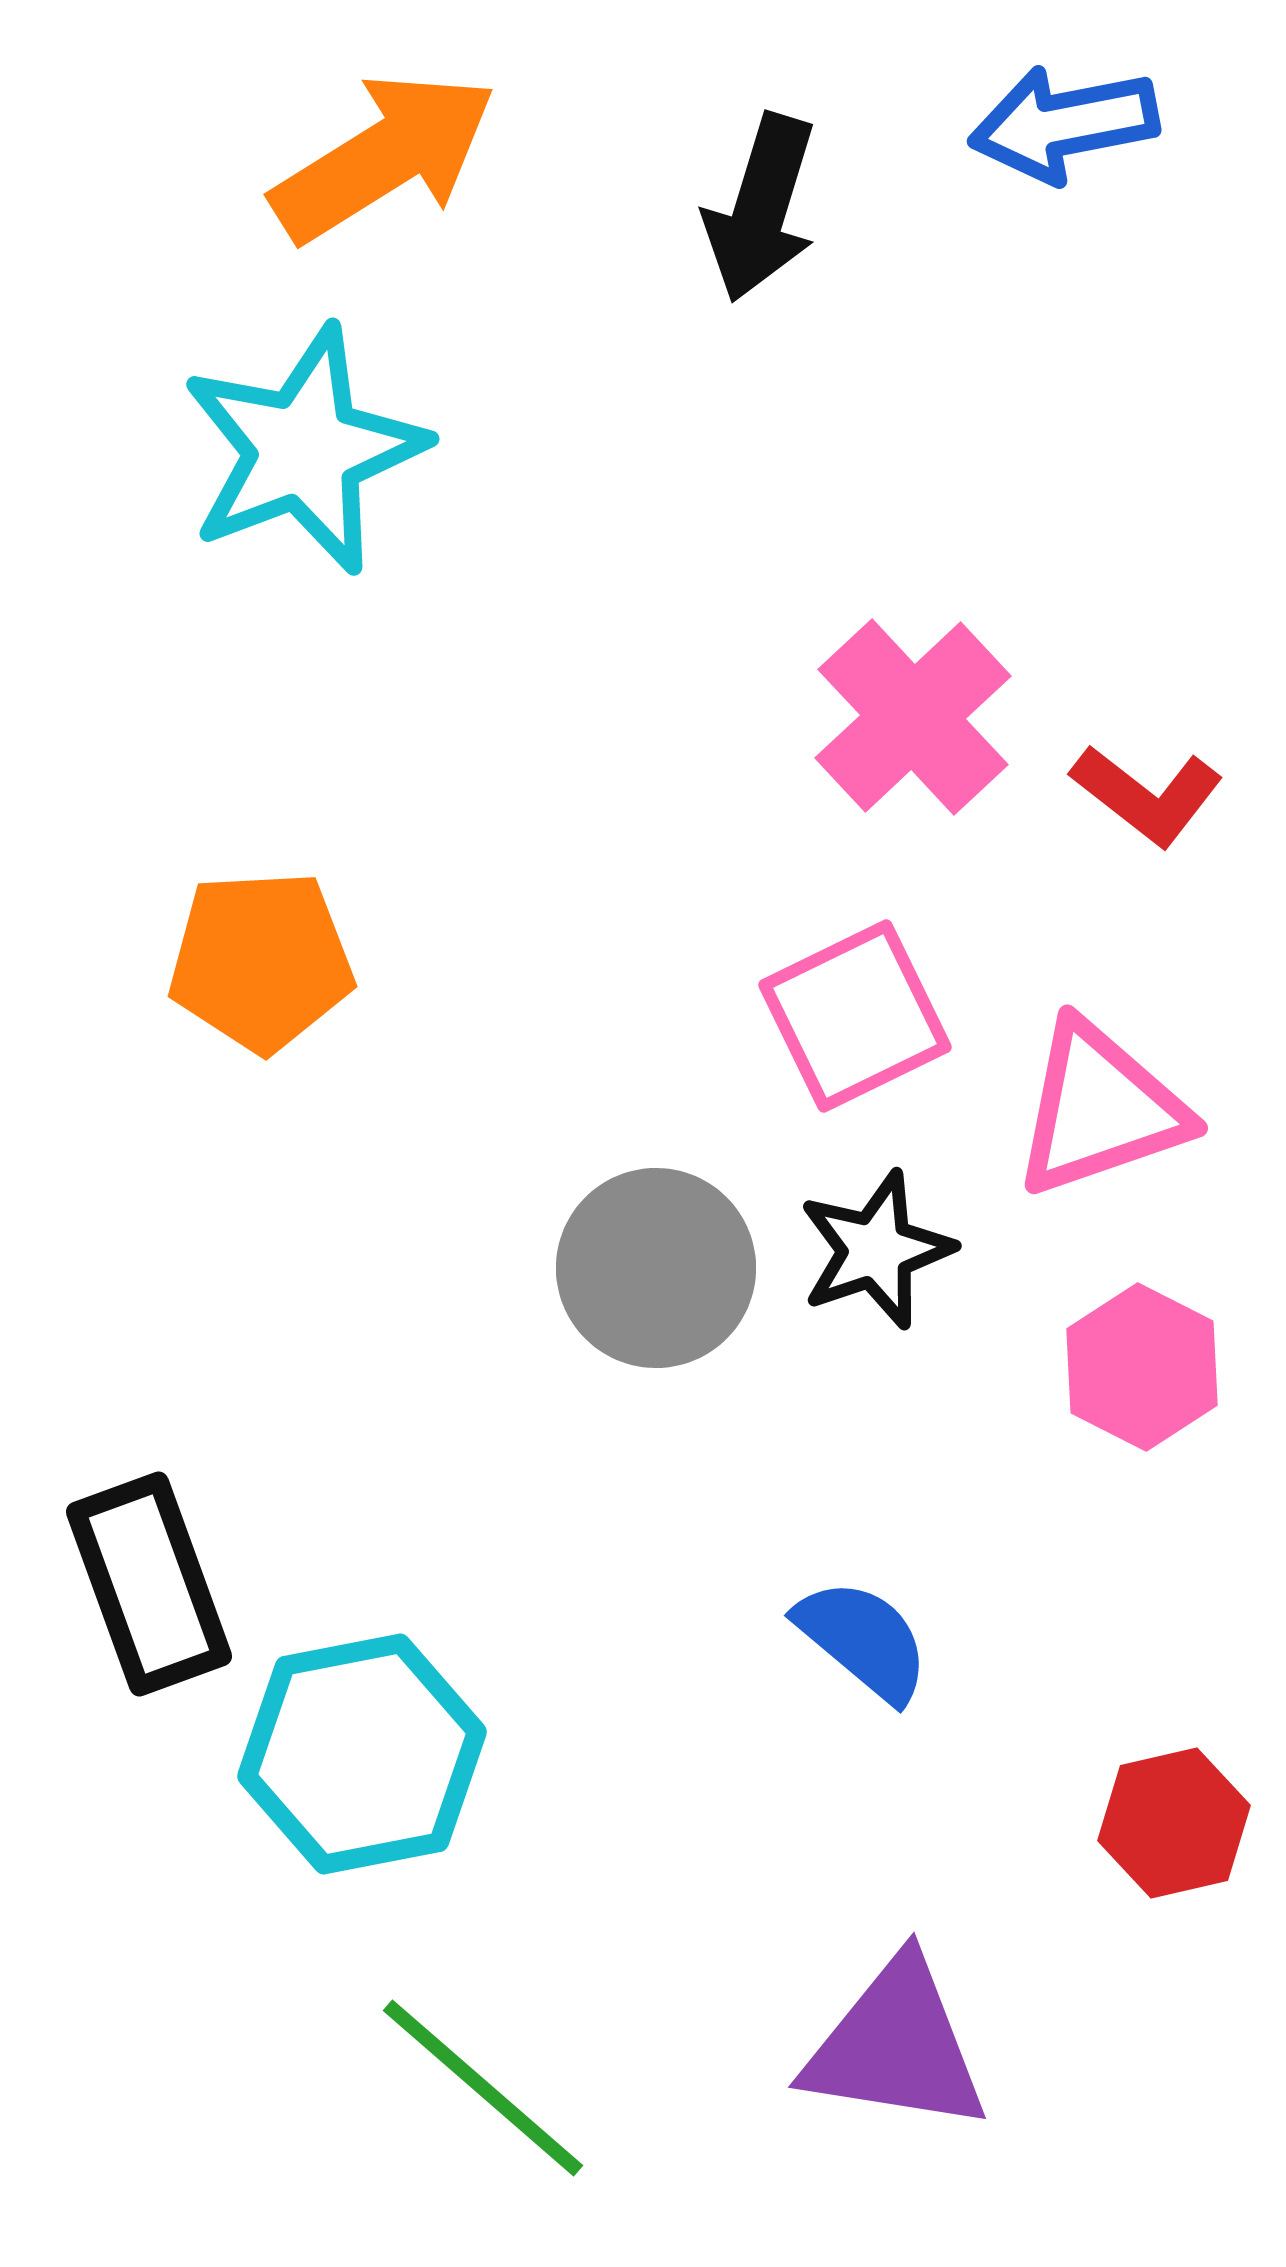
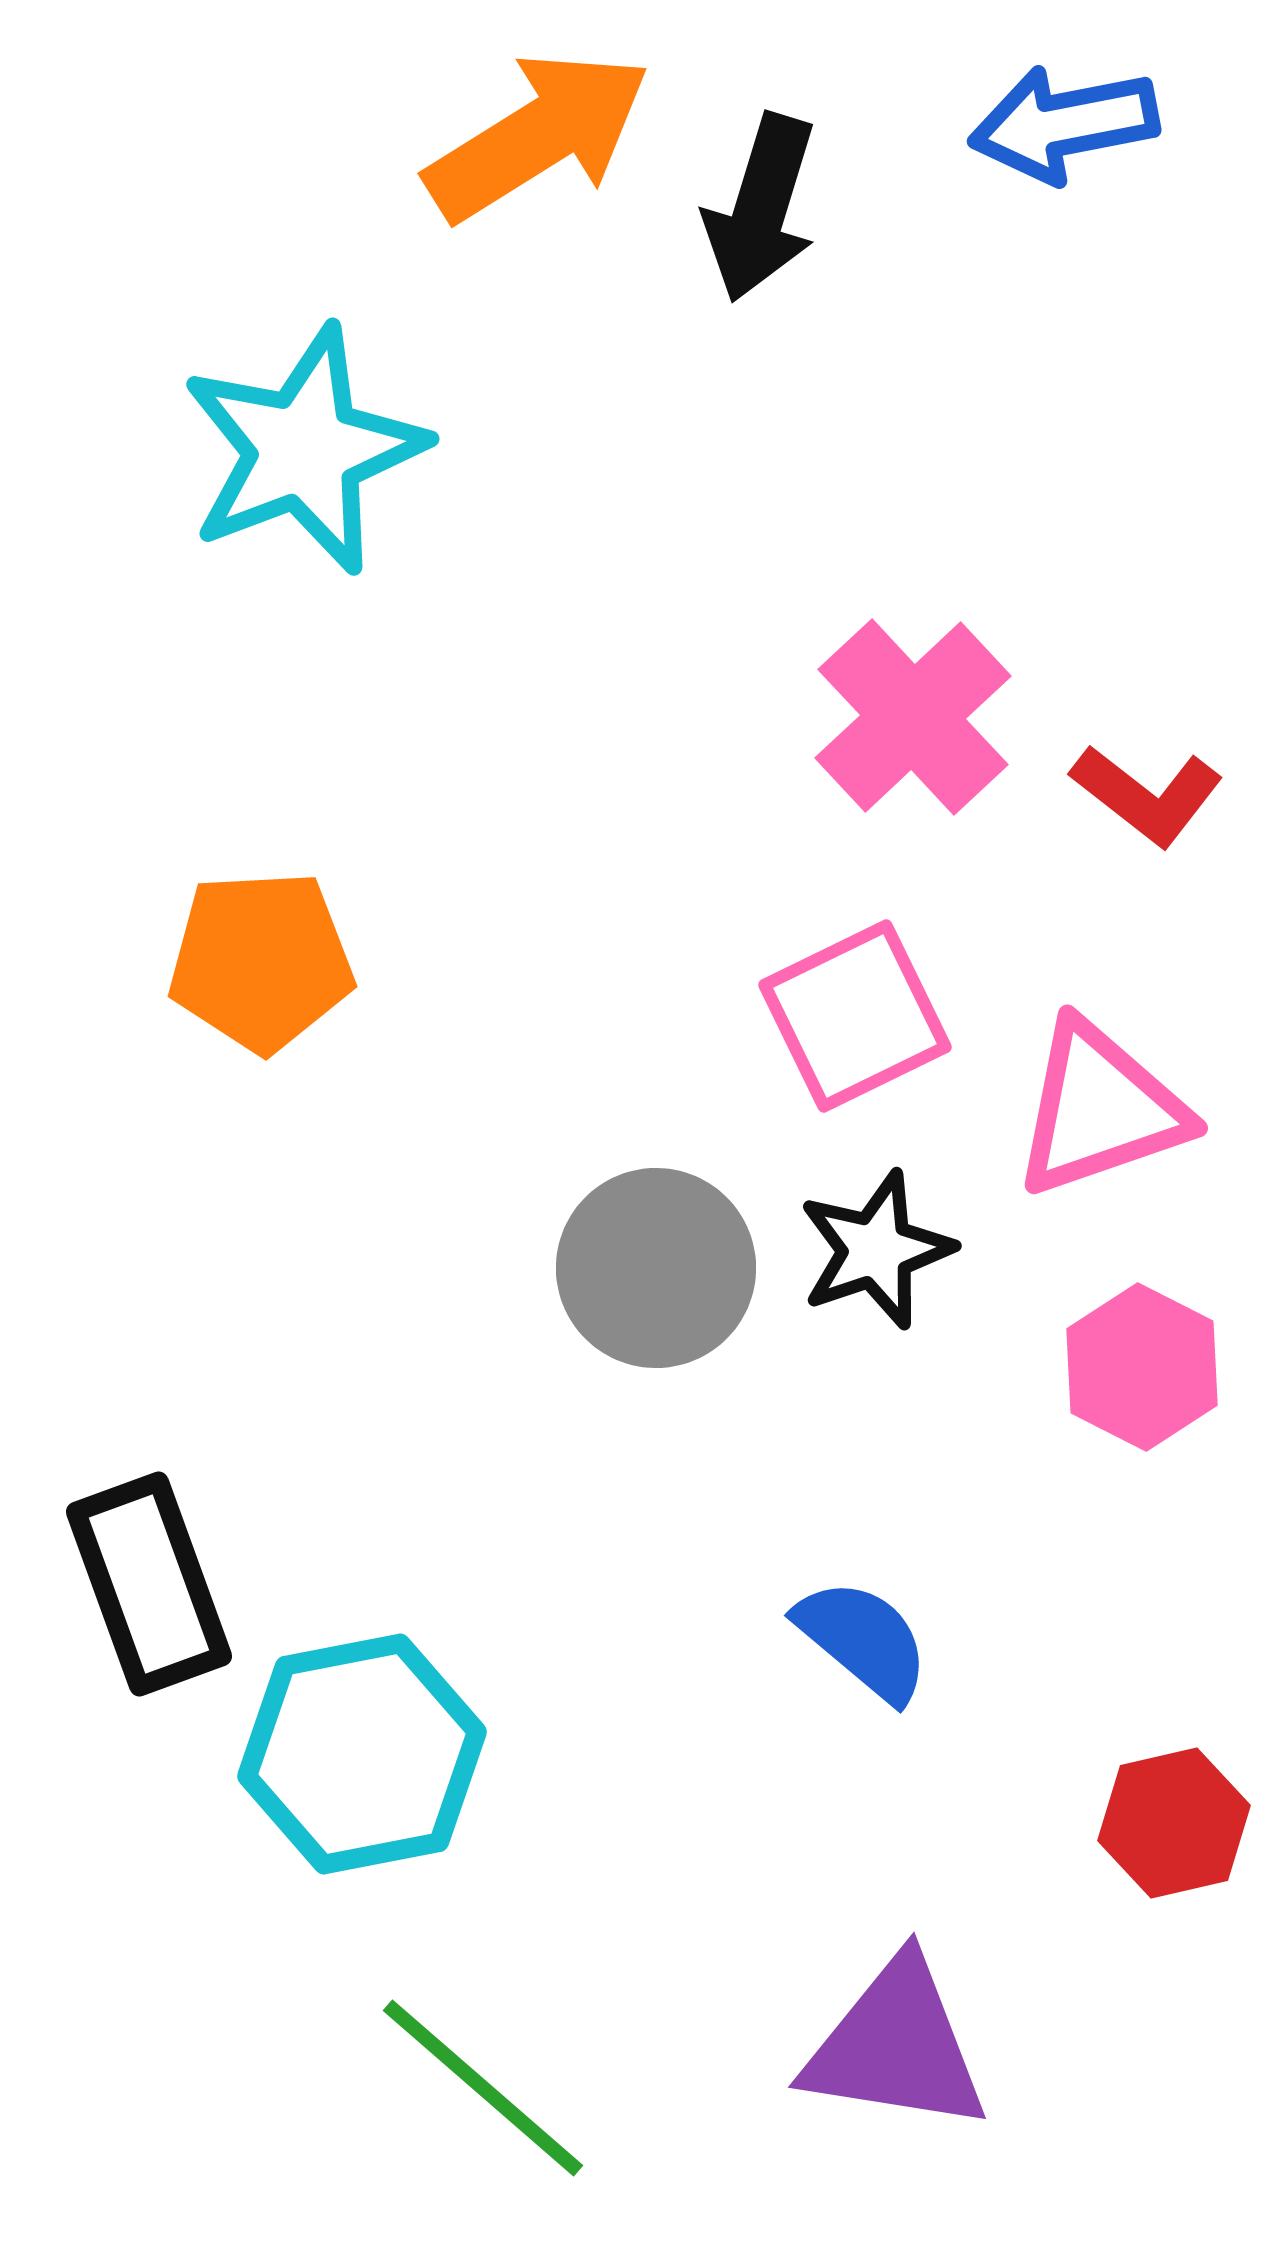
orange arrow: moved 154 px right, 21 px up
